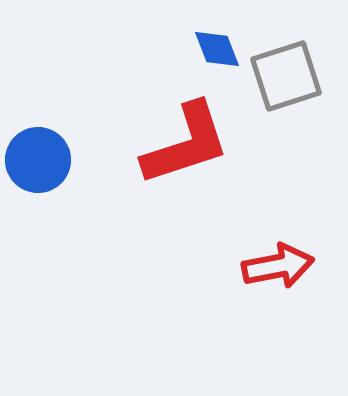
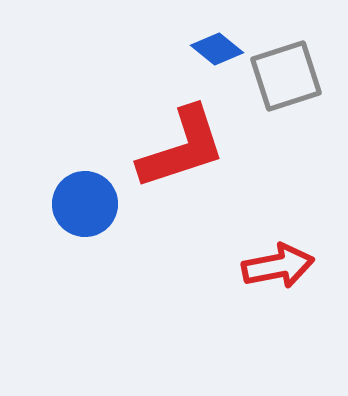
blue diamond: rotated 30 degrees counterclockwise
red L-shape: moved 4 px left, 4 px down
blue circle: moved 47 px right, 44 px down
